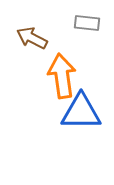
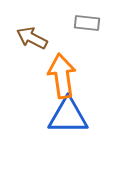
blue triangle: moved 13 px left, 4 px down
